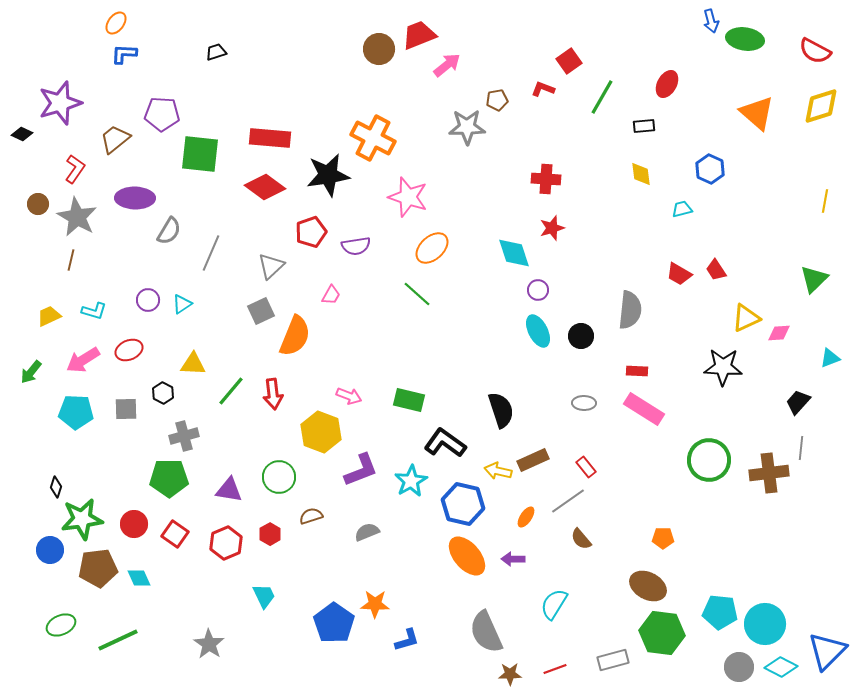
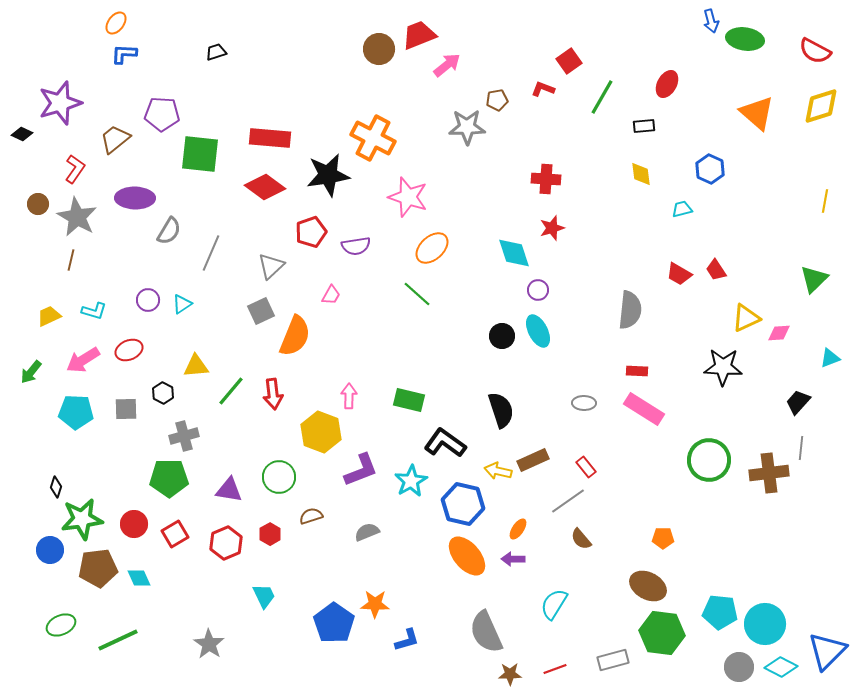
black circle at (581, 336): moved 79 px left
yellow triangle at (193, 364): moved 3 px right, 2 px down; rotated 8 degrees counterclockwise
pink arrow at (349, 396): rotated 110 degrees counterclockwise
orange ellipse at (526, 517): moved 8 px left, 12 px down
red square at (175, 534): rotated 24 degrees clockwise
